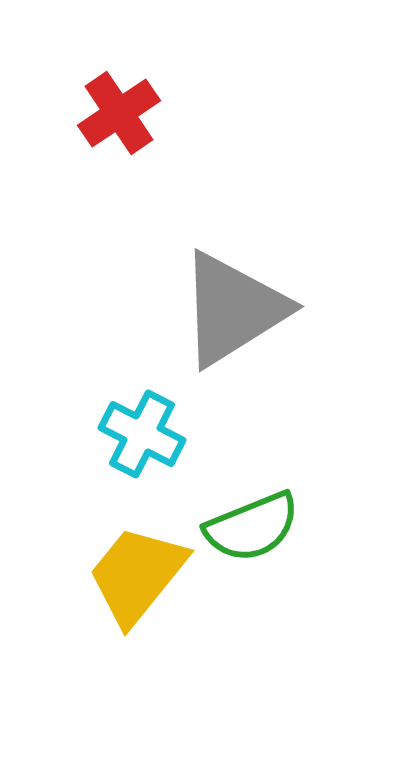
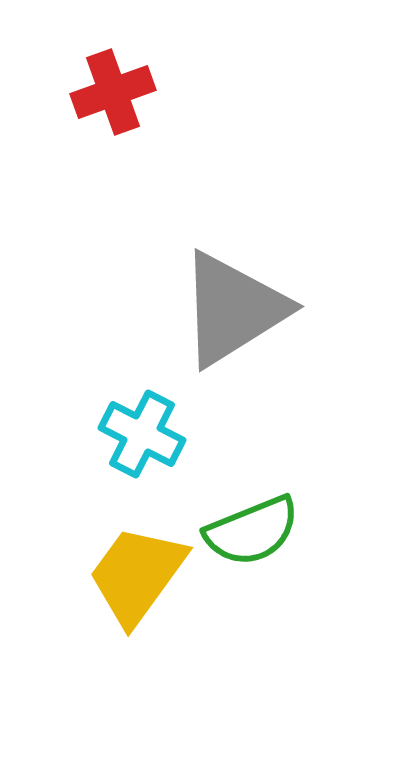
red cross: moved 6 px left, 21 px up; rotated 14 degrees clockwise
green semicircle: moved 4 px down
yellow trapezoid: rotated 3 degrees counterclockwise
